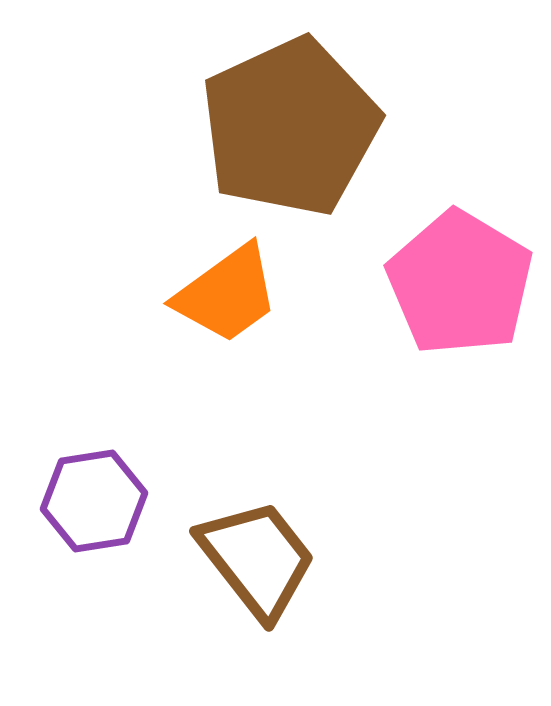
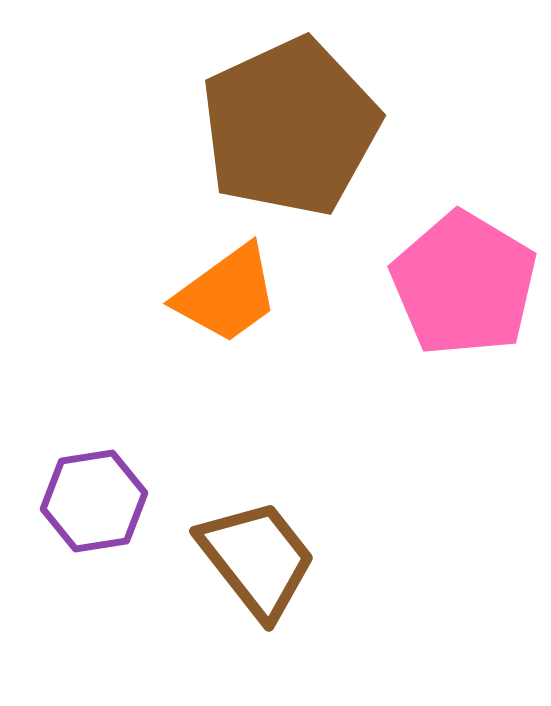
pink pentagon: moved 4 px right, 1 px down
